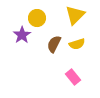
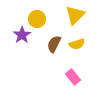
yellow circle: moved 1 px down
